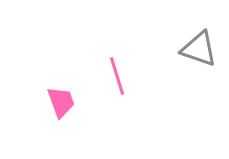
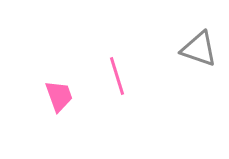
pink trapezoid: moved 2 px left, 6 px up
